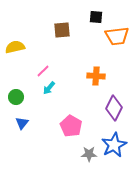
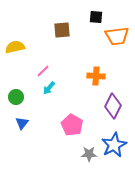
purple diamond: moved 1 px left, 2 px up
pink pentagon: moved 1 px right, 1 px up
